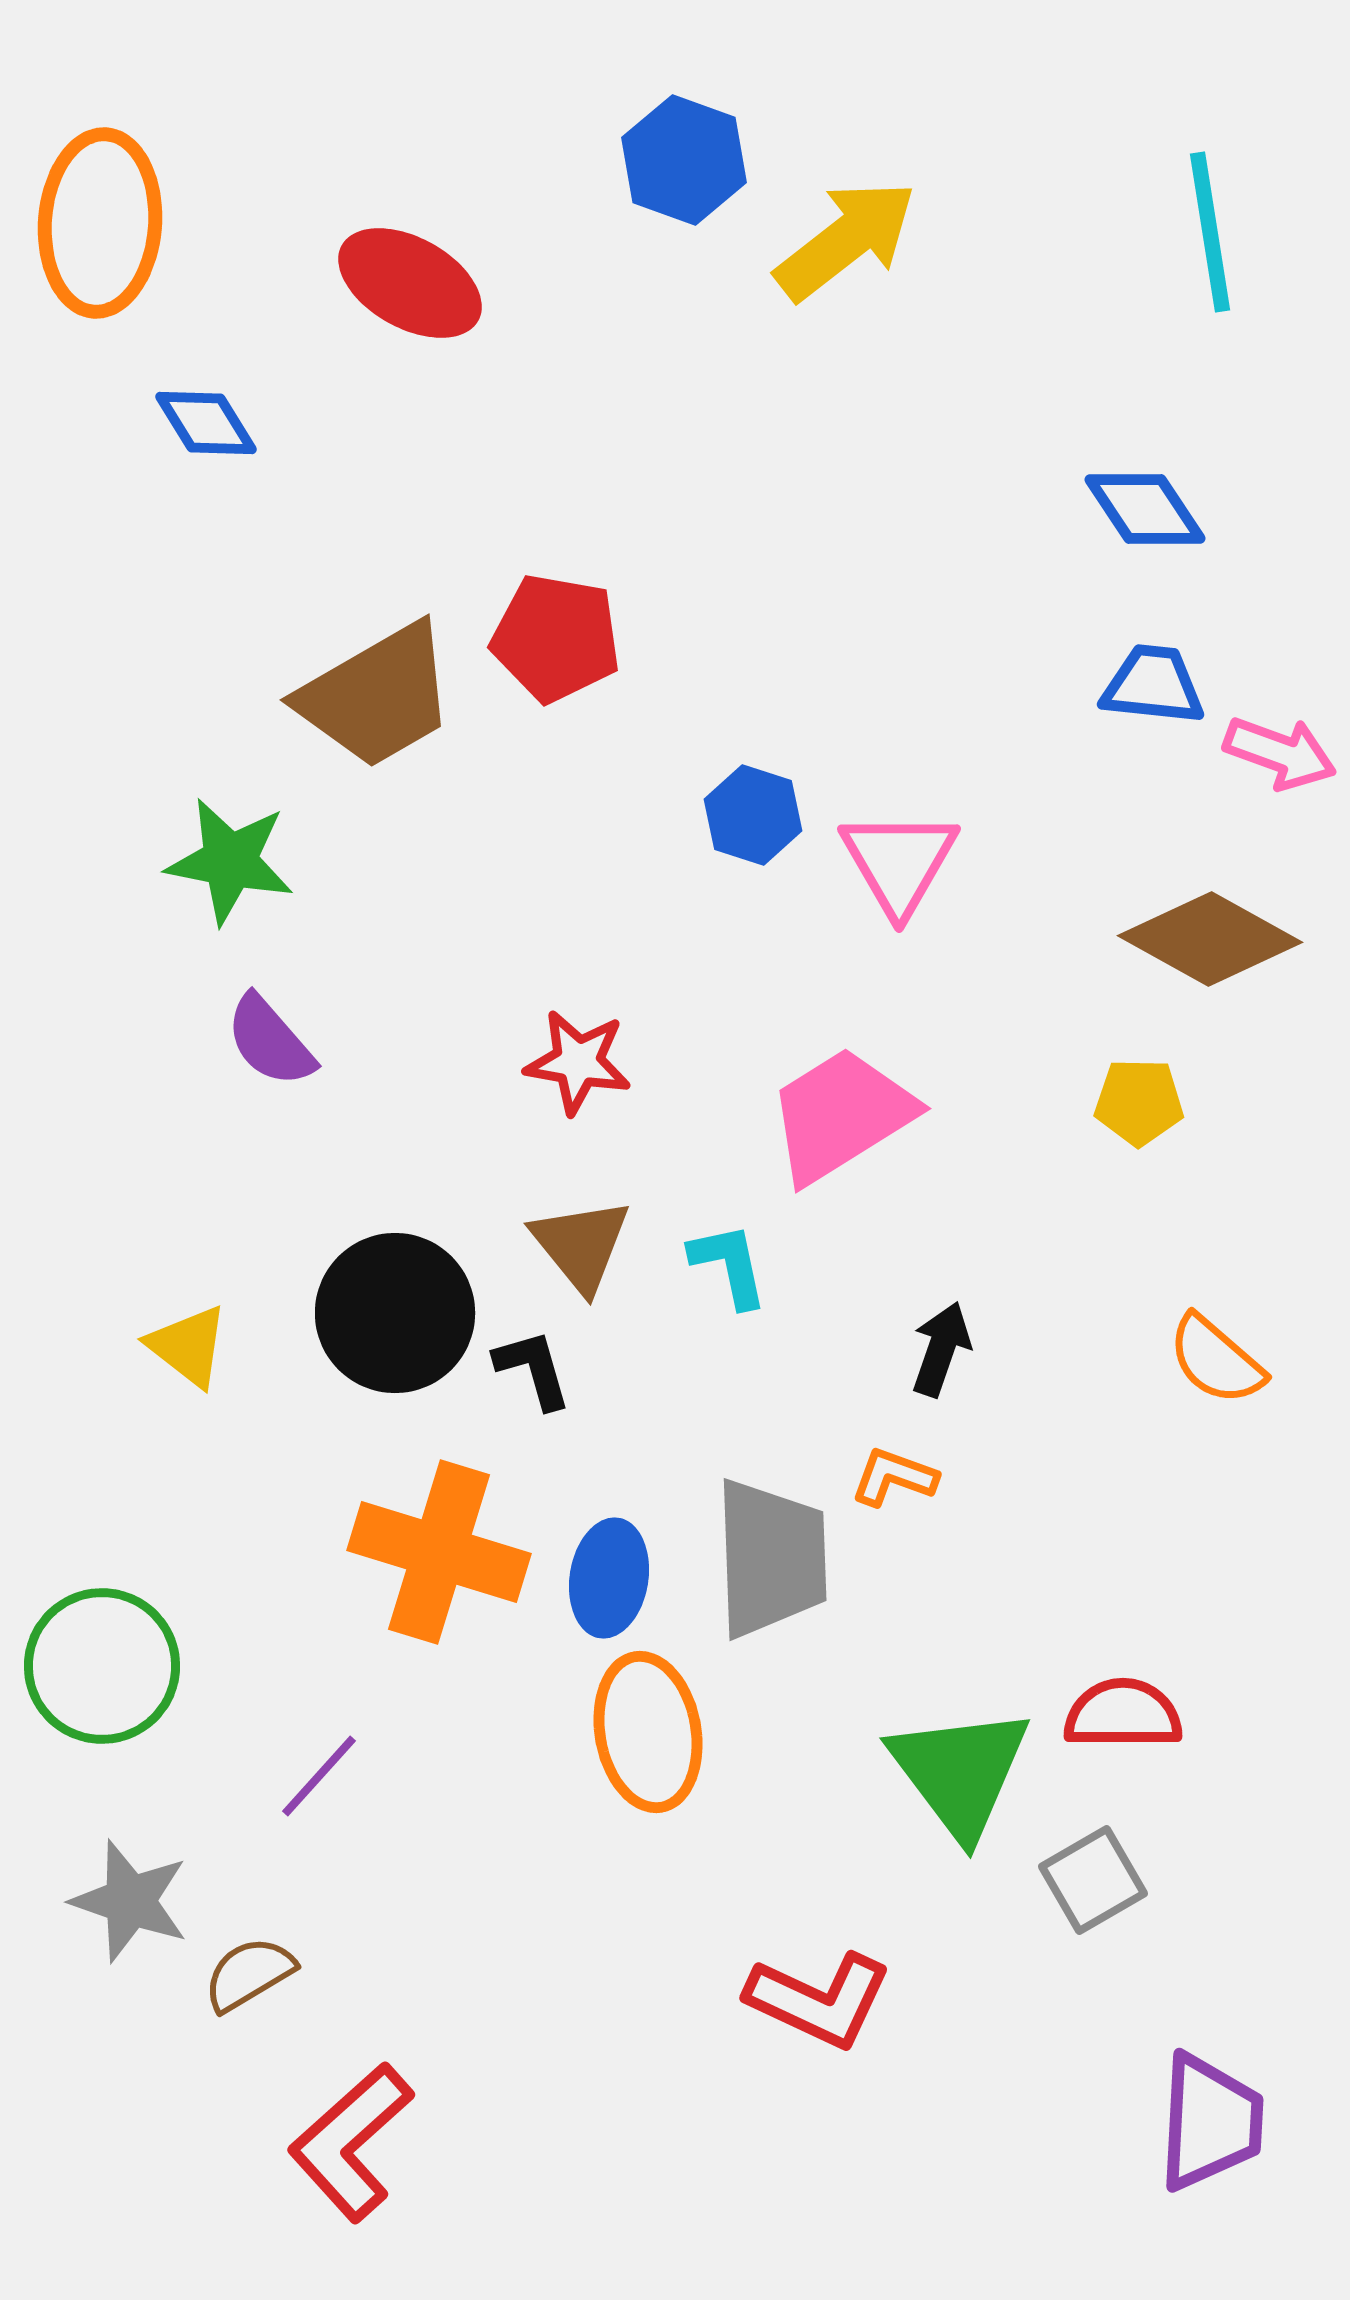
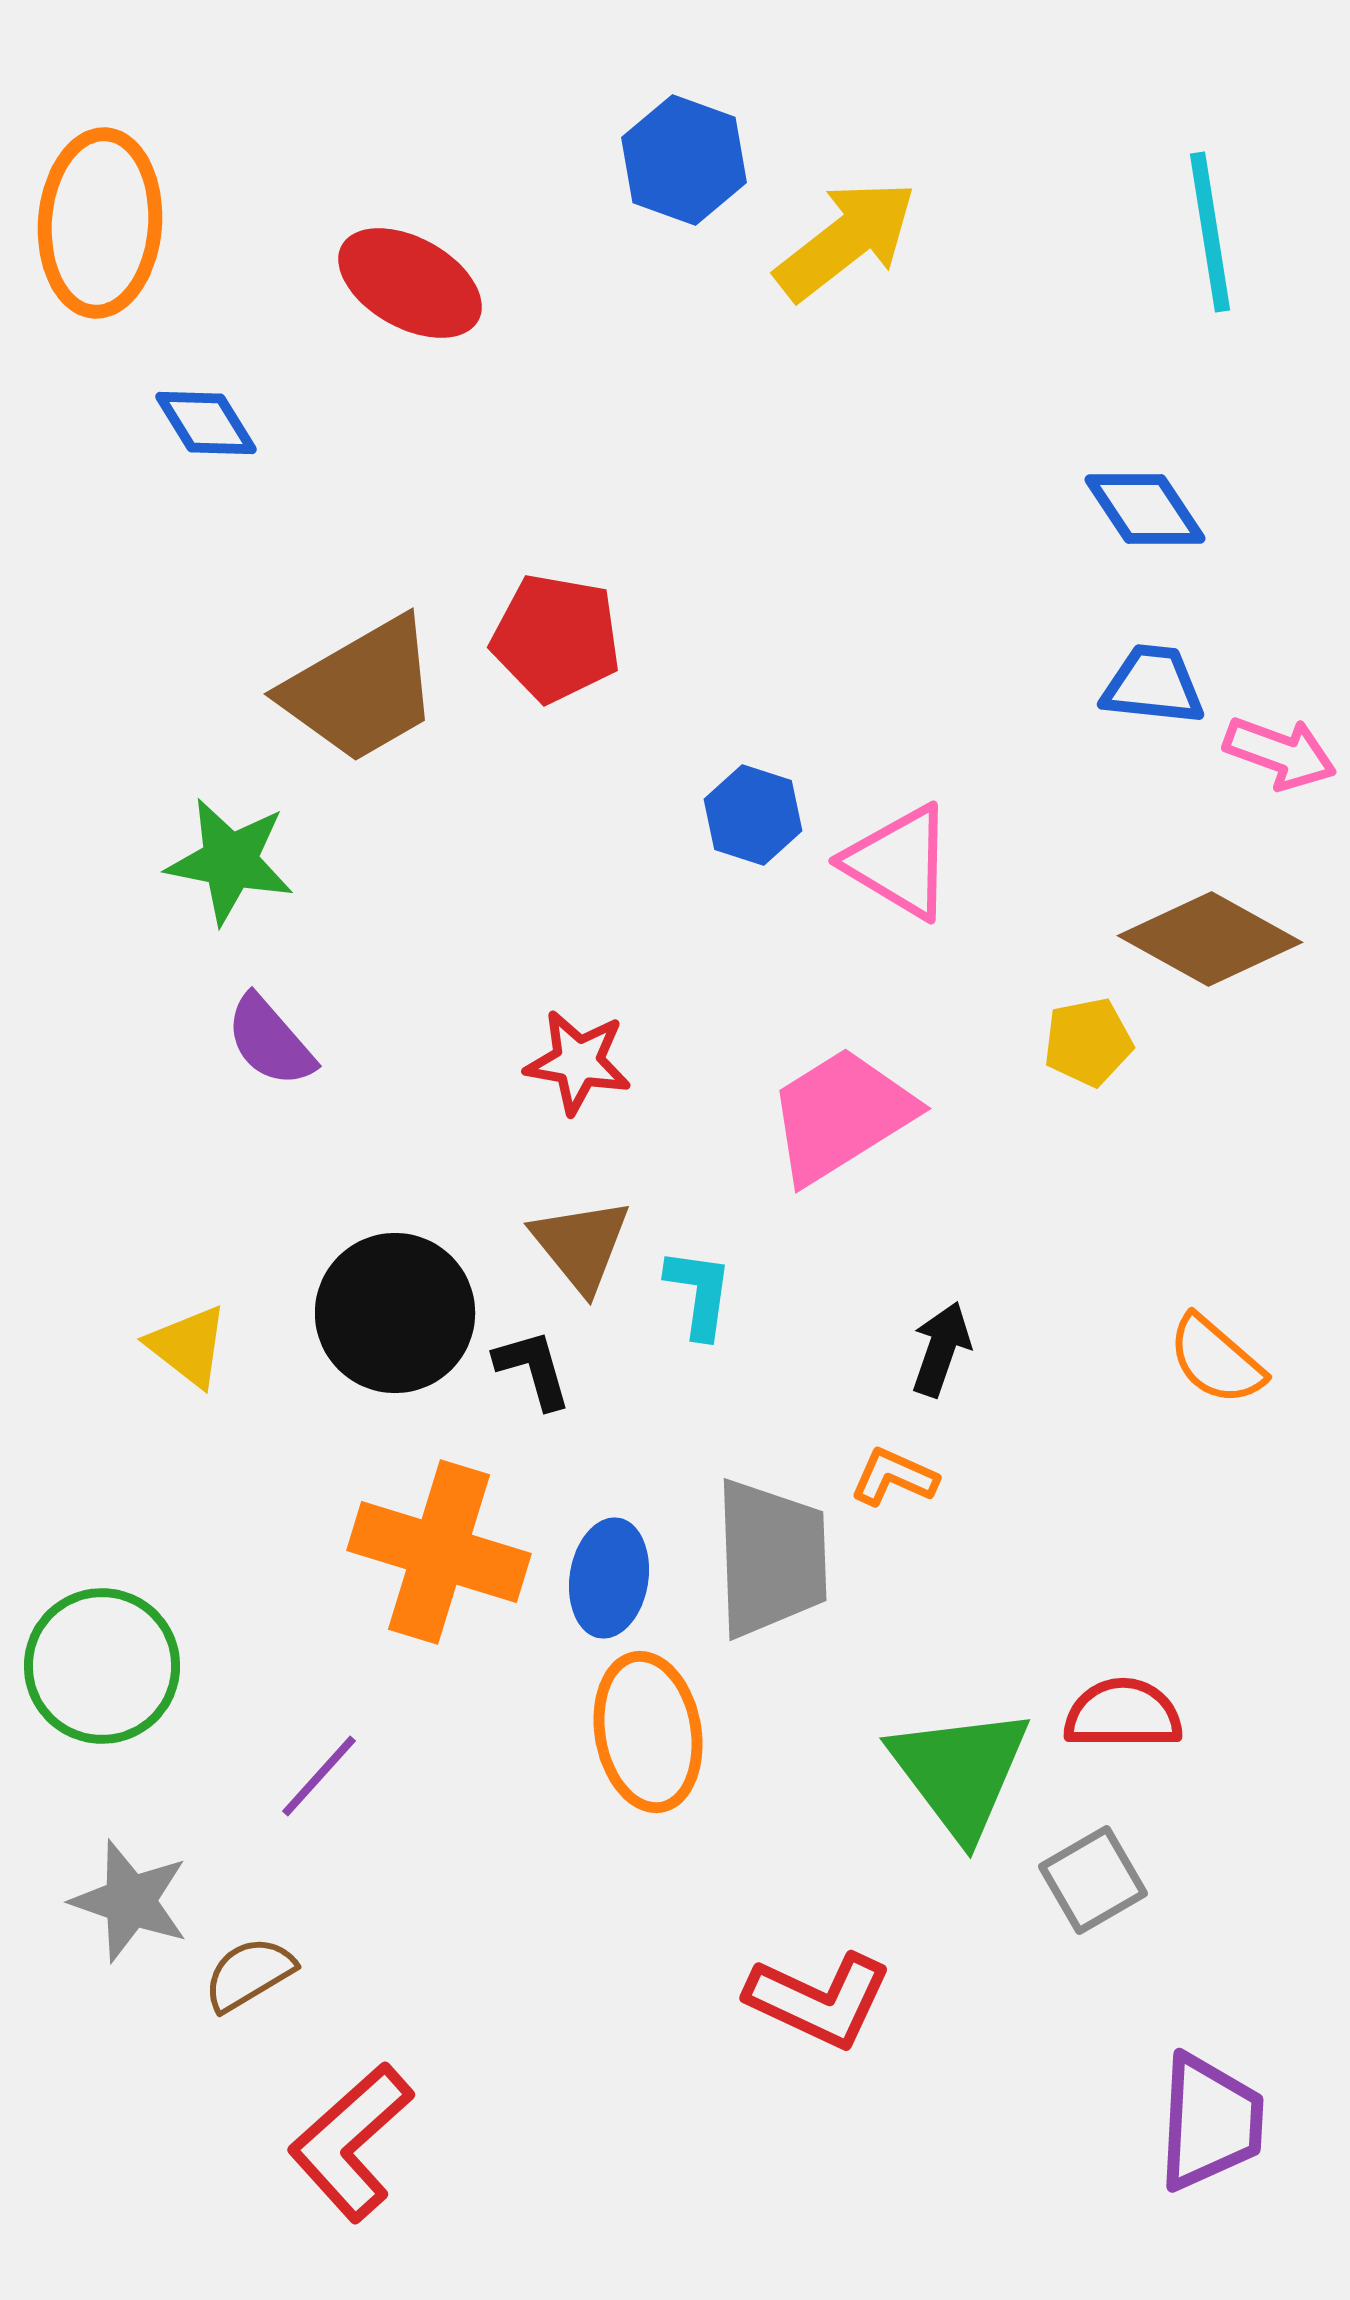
brown trapezoid at (377, 696): moved 16 px left, 6 px up
pink triangle at (899, 862): rotated 29 degrees counterclockwise
yellow pentagon at (1139, 1102): moved 51 px left, 60 px up; rotated 12 degrees counterclockwise
cyan L-shape at (729, 1265): moved 30 px left, 28 px down; rotated 20 degrees clockwise
orange L-shape at (894, 1477): rotated 4 degrees clockwise
